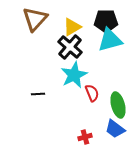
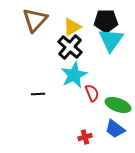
brown triangle: moved 1 px down
cyan triangle: moved 1 px right; rotated 40 degrees counterclockwise
green ellipse: rotated 55 degrees counterclockwise
